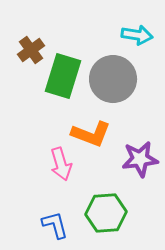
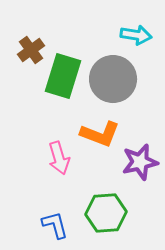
cyan arrow: moved 1 px left
orange L-shape: moved 9 px right
purple star: moved 3 px down; rotated 6 degrees counterclockwise
pink arrow: moved 2 px left, 6 px up
